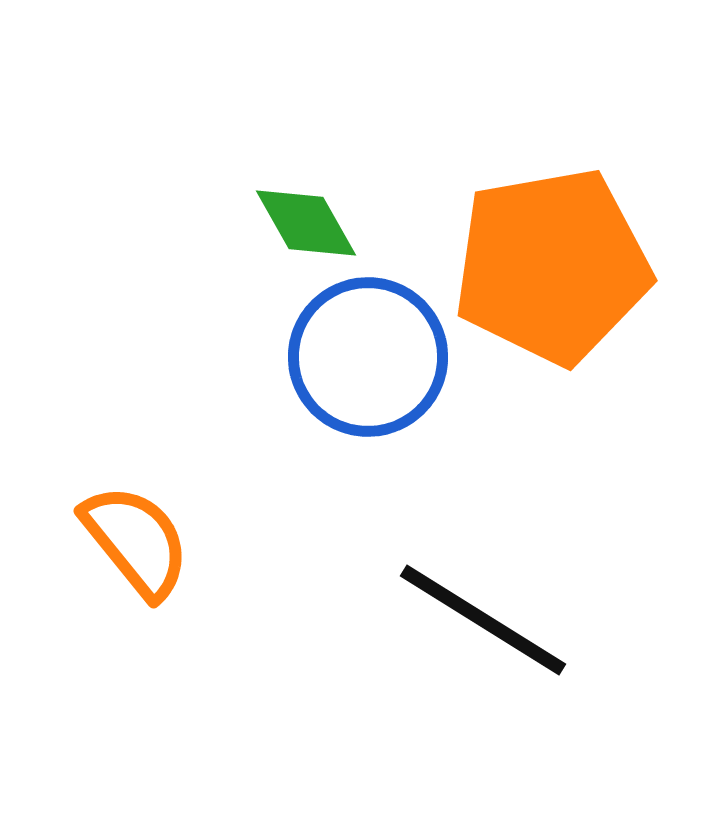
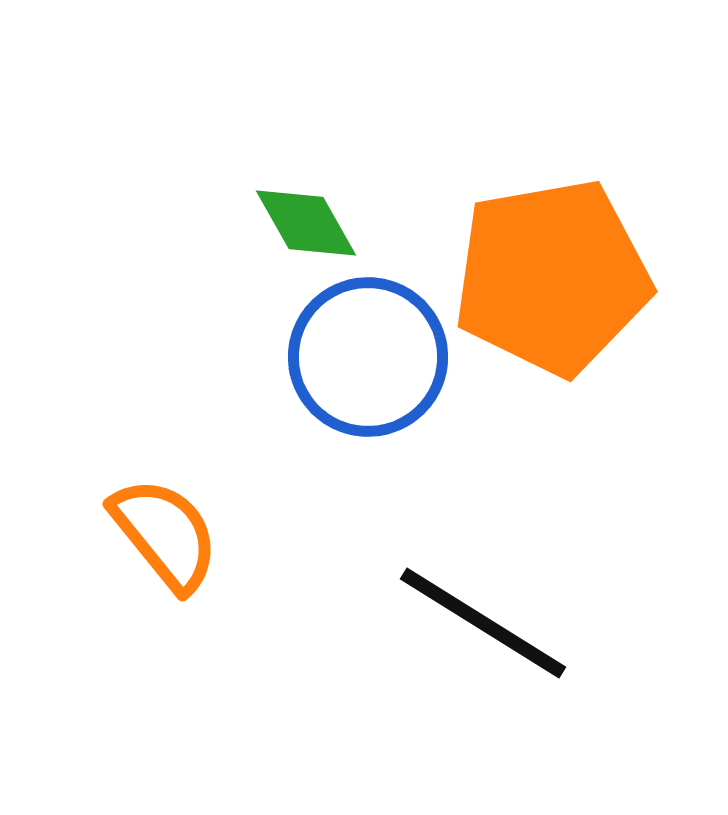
orange pentagon: moved 11 px down
orange semicircle: moved 29 px right, 7 px up
black line: moved 3 px down
